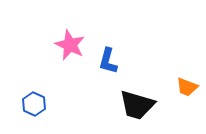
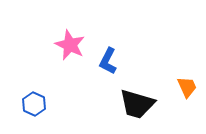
blue L-shape: rotated 12 degrees clockwise
orange trapezoid: rotated 135 degrees counterclockwise
black trapezoid: moved 1 px up
